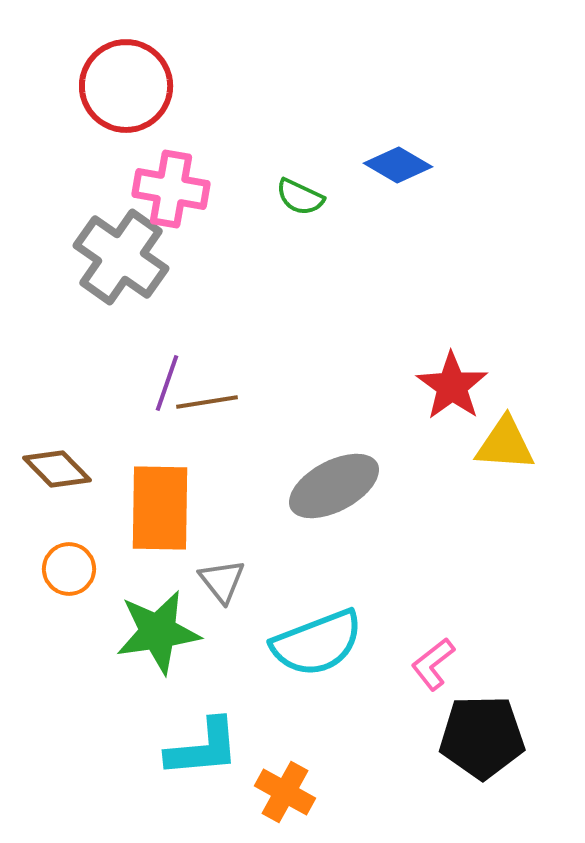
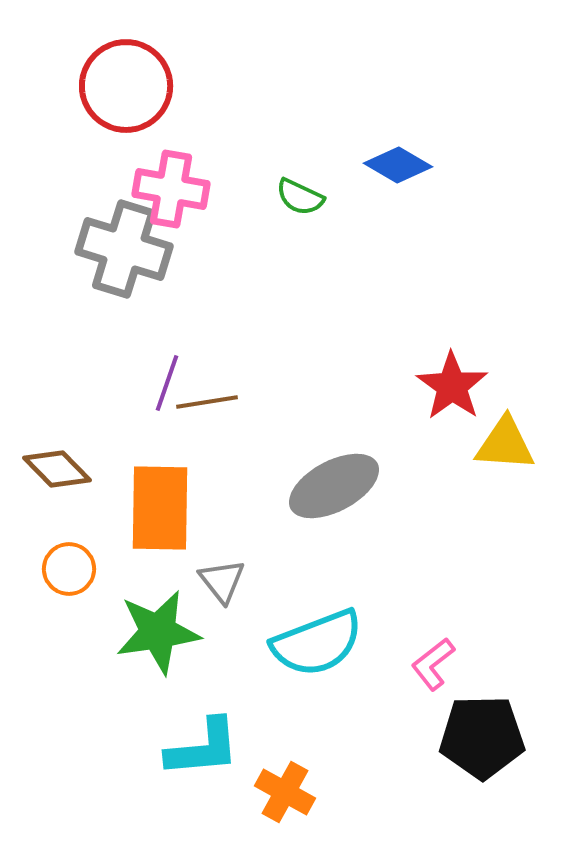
gray cross: moved 3 px right, 8 px up; rotated 18 degrees counterclockwise
